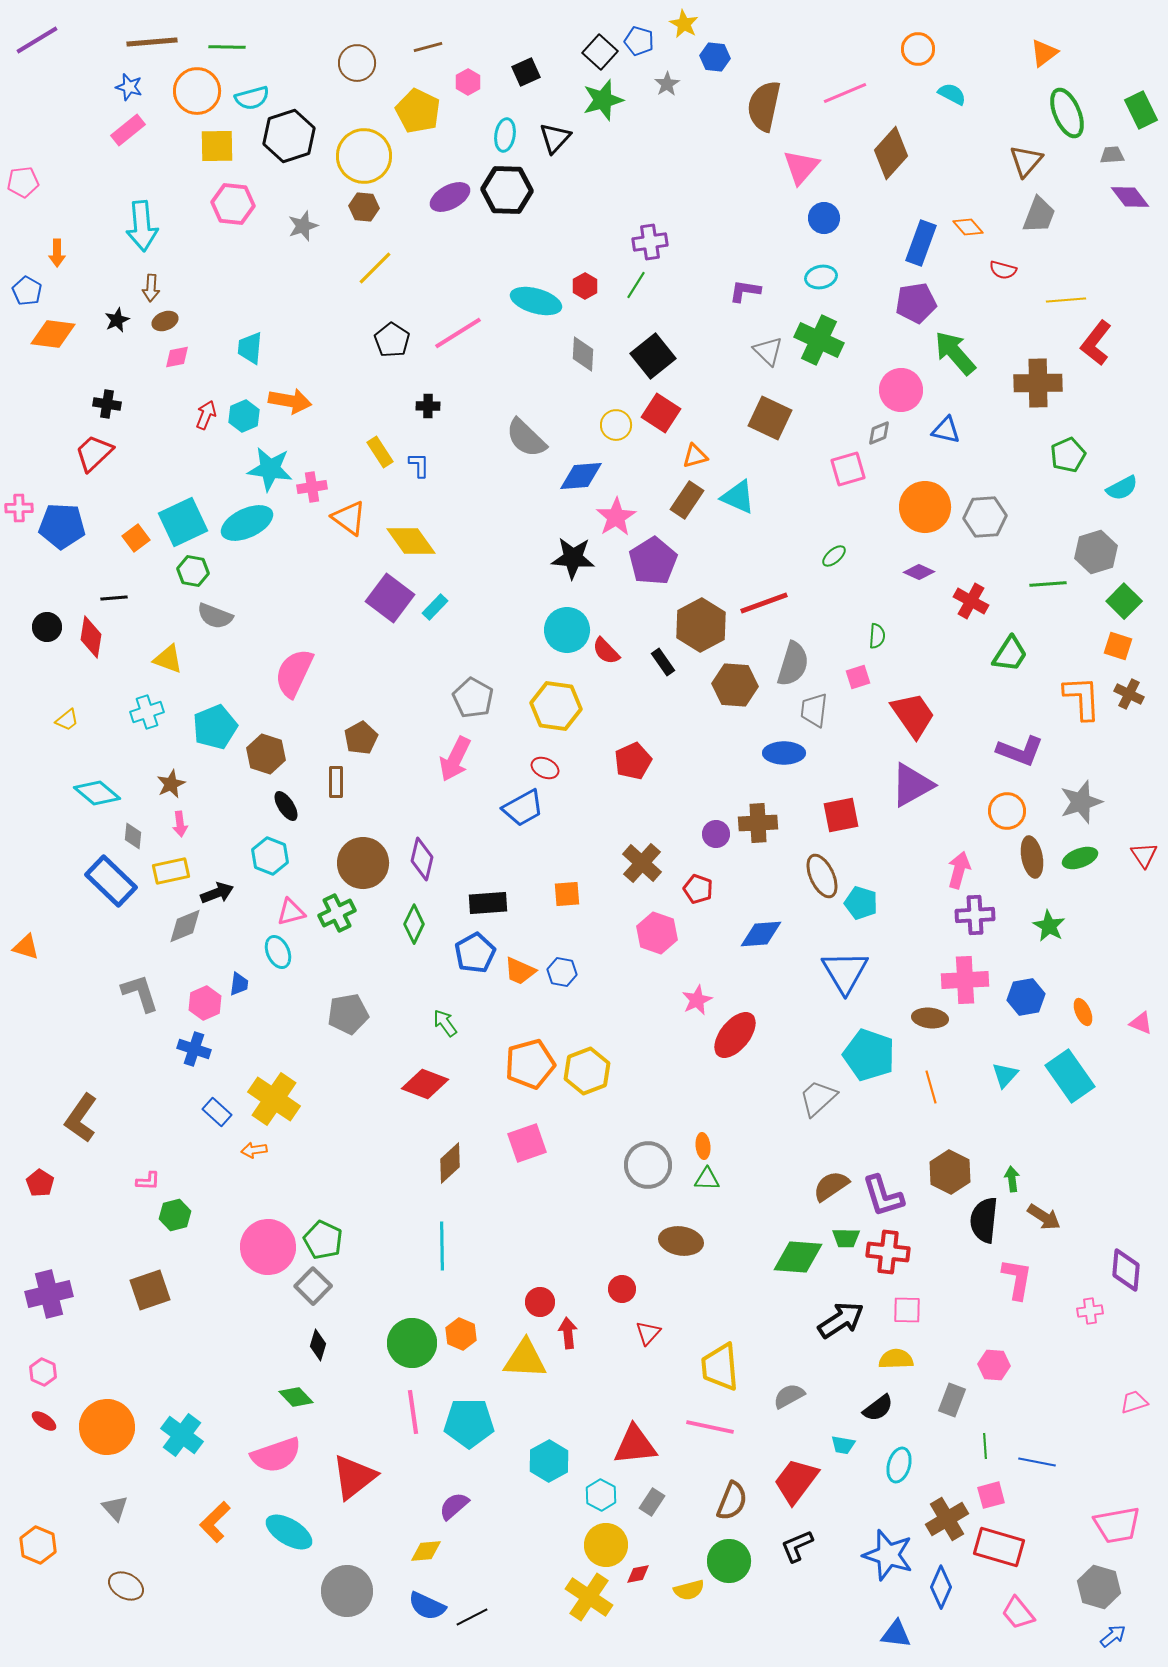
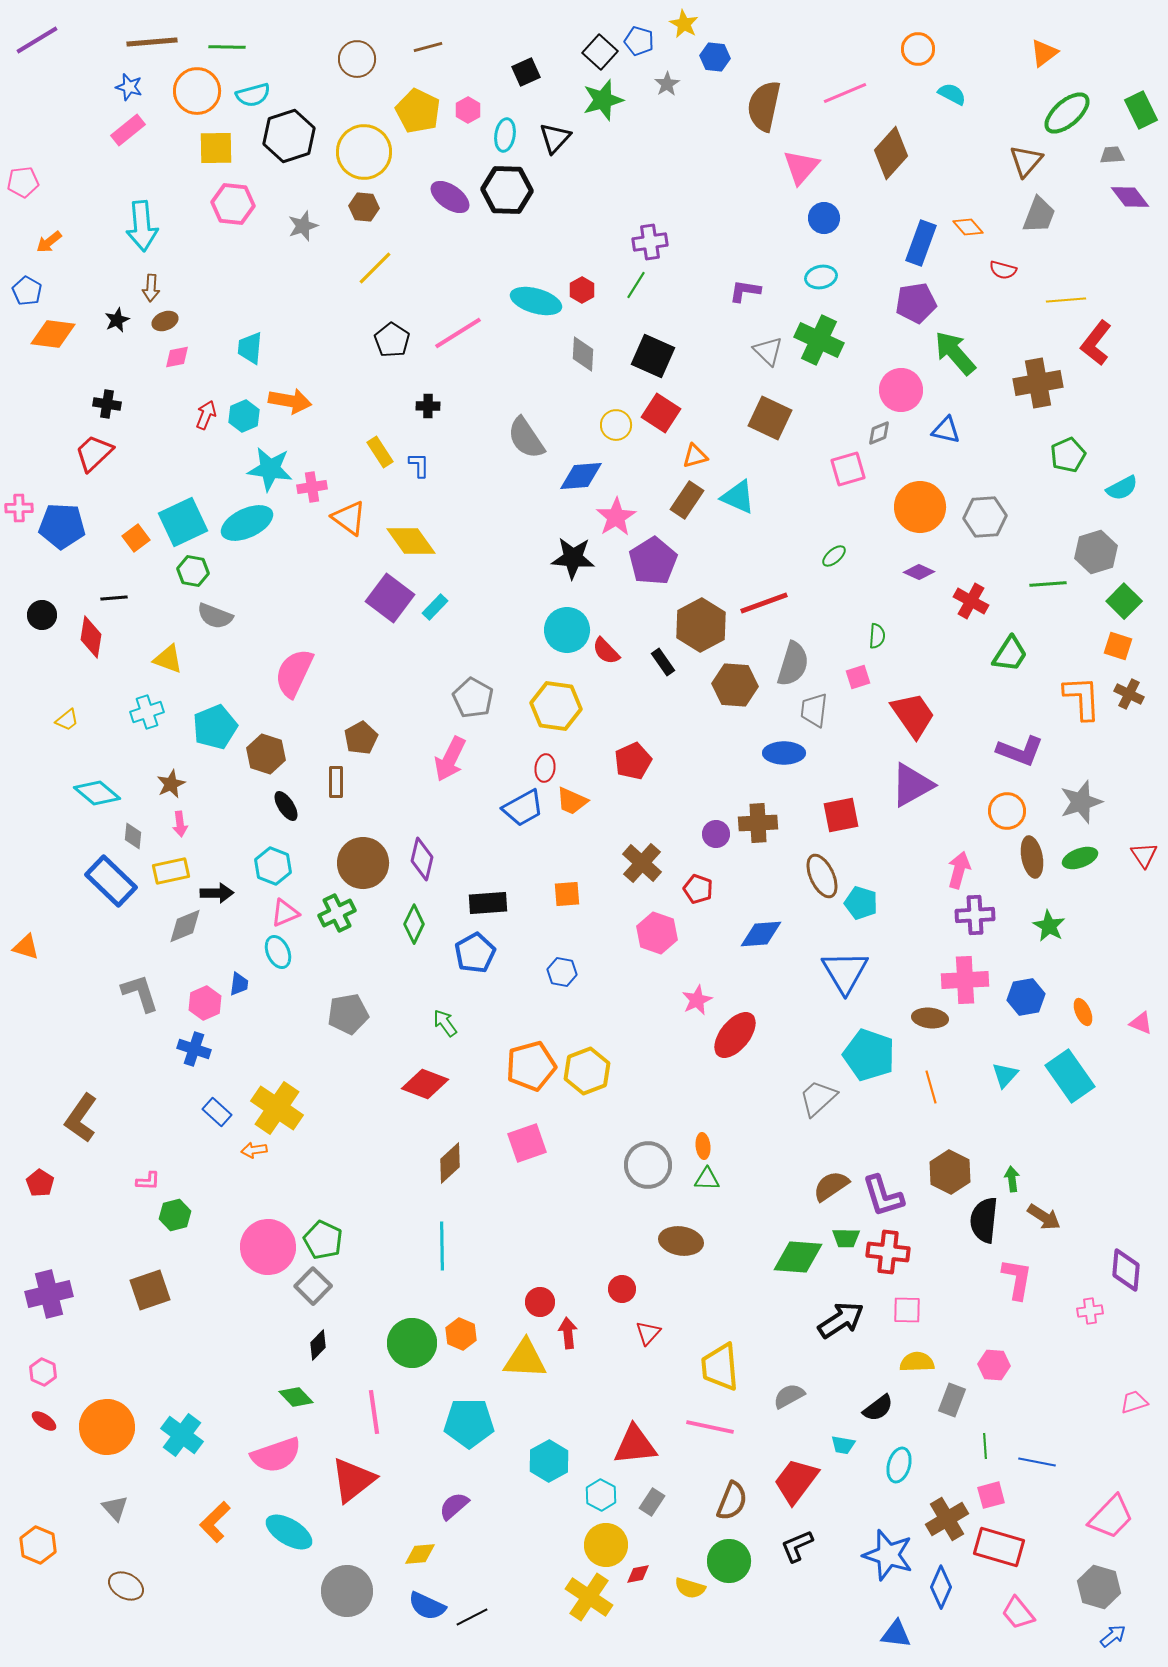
brown circle at (357, 63): moved 4 px up
pink hexagon at (468, 82): moved 28 px down
cyan semicircle at (252, 98): moved 1 px right, 3 px up
green ellipse at (1067, 113): rotated 72 degrees clockwise
yellow square at (217, 146): moved 1 px left, 2 px down
yellow circle at (364, 156): moved 4 px up
purple ellipse at (450, 197): rotated 63 degrees clockwise
orange arrow at (57, 253): moved 8 px left, 11 px up; rotated 52 degrees clockwise
red hexagon at (585, 286): moved 3 px left, 4 px down
black square at (653, 356): rotated 27 degrees counterclockwise
brown cross at (1038, 383): rotated 9 degrees counterclockwise
gray semicircle at (526, 438): rotated 12 degrees clockwise
orange circle at (925, 507): moved 5 px left
black circle at (47, 627): moved 5 px left, 12 px up
pink arrow at (455, 759): moved 5 px left
red ellipse at (545, 768): rotated 72 degrees clockwise
cyan hexagon at (270, 856): moved 3 px right, 10 px down
black arrow at (217, 893): rotated 20 degrees clockwise
pink triangle at (291, 912): moved 6 px left, 1 px down; rotated 8 degrees counterclockwise
orange trapezoid at (520, 971): moved 52 px right, 170 px up
orange pentagon at (530, 1064): moved 1 px right, 2 px down
yellow cross at (274, 1099): moved 3 px right, 9 px down
black diamond at (318, 1345): rotated 28 degrees clockwise
yellow semicircle at (896, 1359): moved 21 px right, 3 px down
pink line at (413, 1412): moved 39 px left
red triangle at (354, 1477): moved 1 px left, 3 px down
pink trapezoid at (1117, 1525): moved 6 px left, 8 px up; rotated 36 degrees counterclockwise
yellow diamond at (426, 1551): moved 6 px left, 3 px down
yellow semicircle at (689, 1590): moved 1 px right, 2 px up; rotated 32 degrees clockwise
